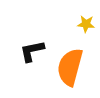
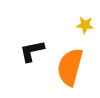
yellow star: moved 1 px left, 1 px down
